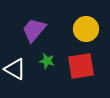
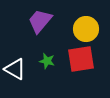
purple trapezoid: moved 6 px right, 9 px up
red square: moved 7 px up
